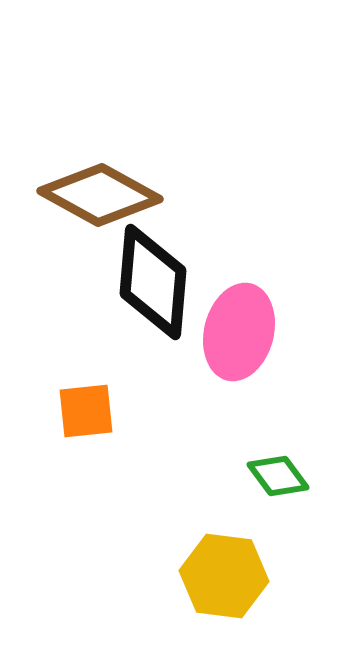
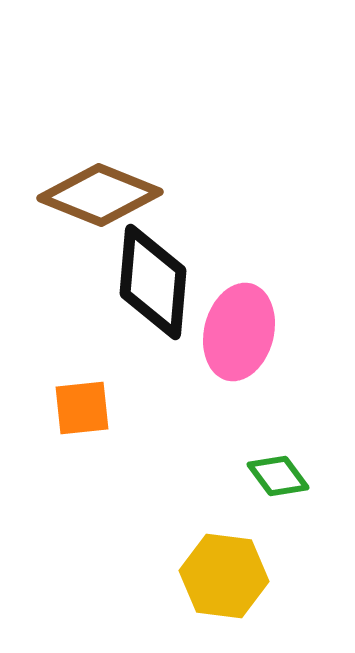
brown diamond: rotated 7 degrees counterclockwise
orange square: moved 4 px left, 3 px up
